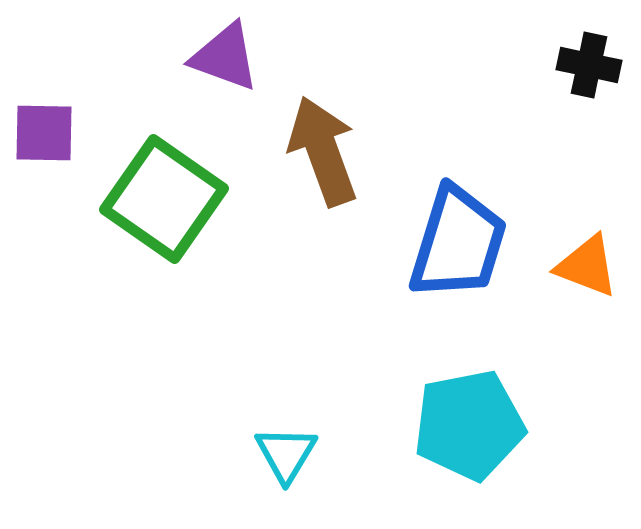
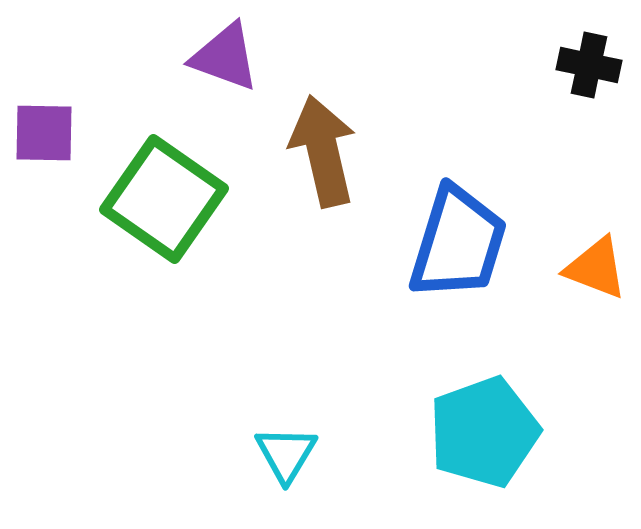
brown arrow: rotated 7 degrees clockwise
orange triangle: moved 9 px right, 2 px down
cyan pentagon: moved 15 px right, 7 px down; rotated 9 degrees counterclockwise
